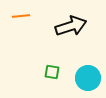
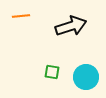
cyan circle: moved 2 px left, 1 px up
